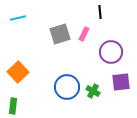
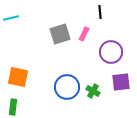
cyan line: moved 7 px left
orange square: moved 5 px down; rotated 35 degrees counterclockwise
green rectangle: moved 1 px down
